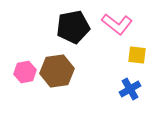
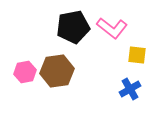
pink L-shape: moved 5 px left, 4 px down
